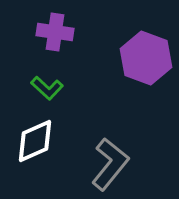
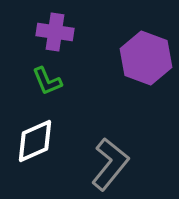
green L-shape: moved 7 px up; rotated 24 degrees clockwise
